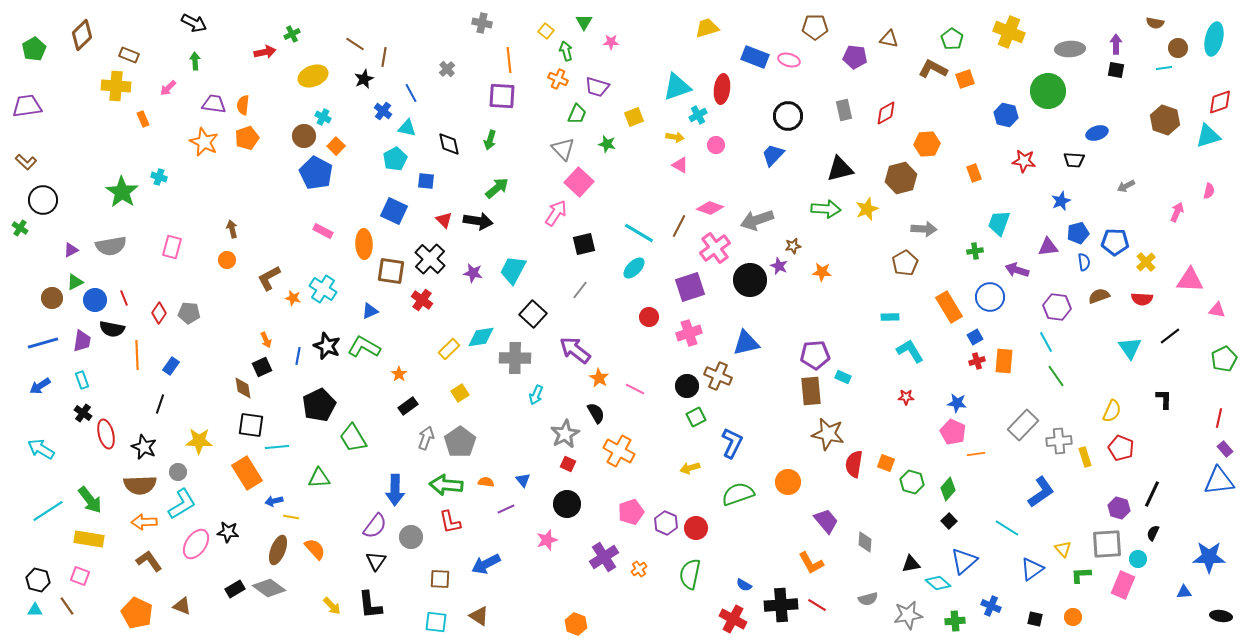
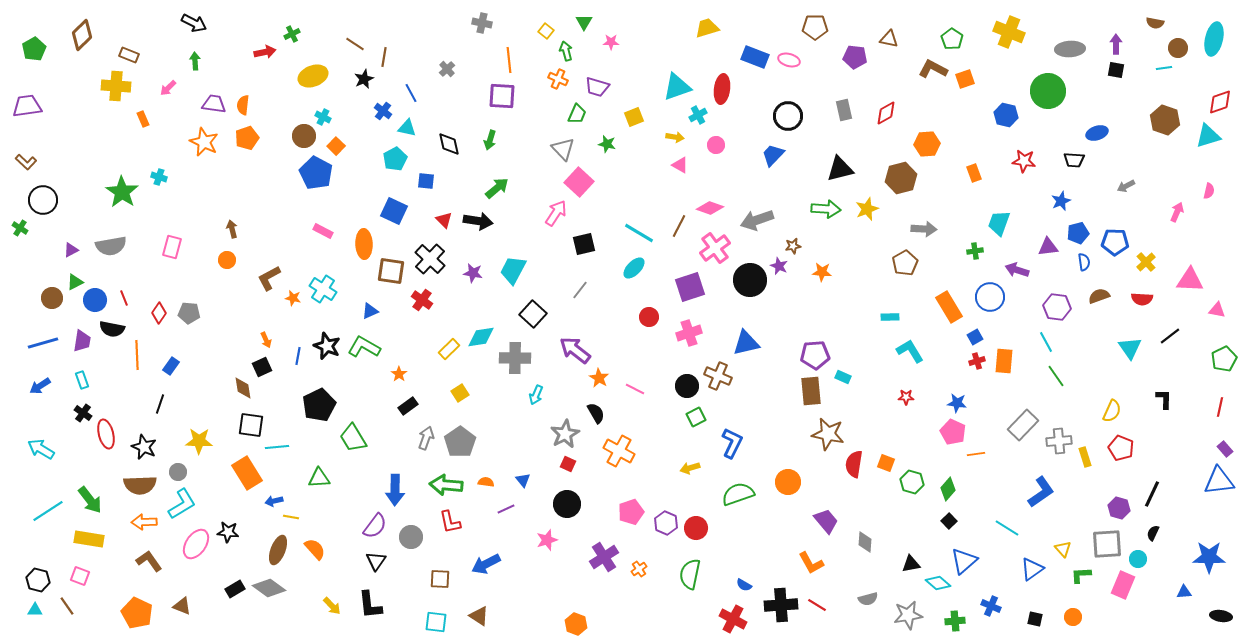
red line at (1219, 418): moved 1 px right, 11 px up
